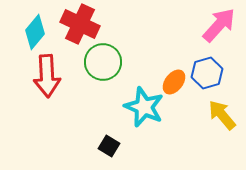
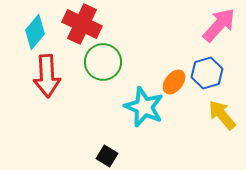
red cross: moved 2 px right
black square: moved 2 px left, 10 px down
